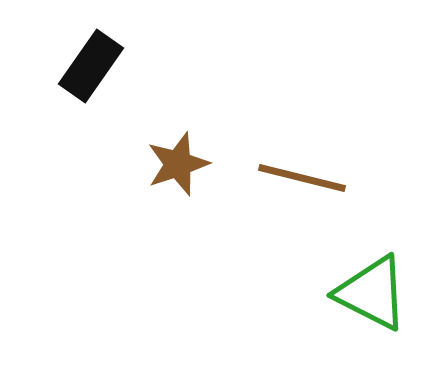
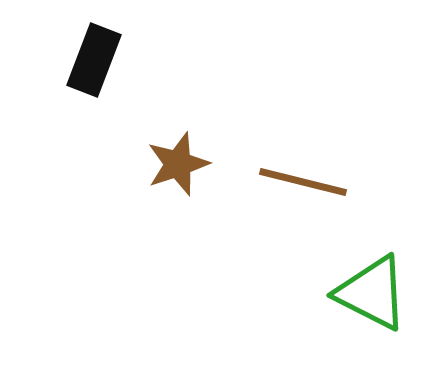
black rectangle: moved 3 px right, 6 px up; rotated 14 degrees counterclockwise
brown line: moved 1 px right, 4 px down
